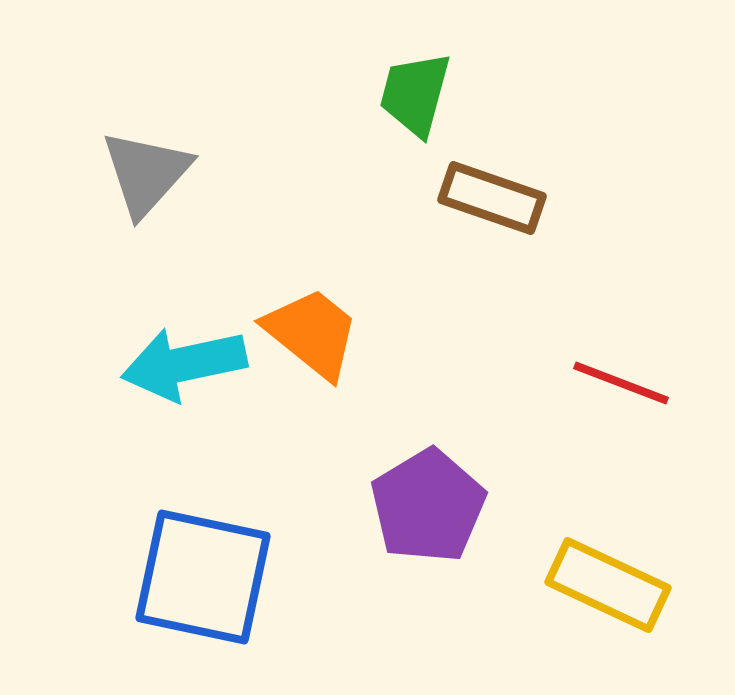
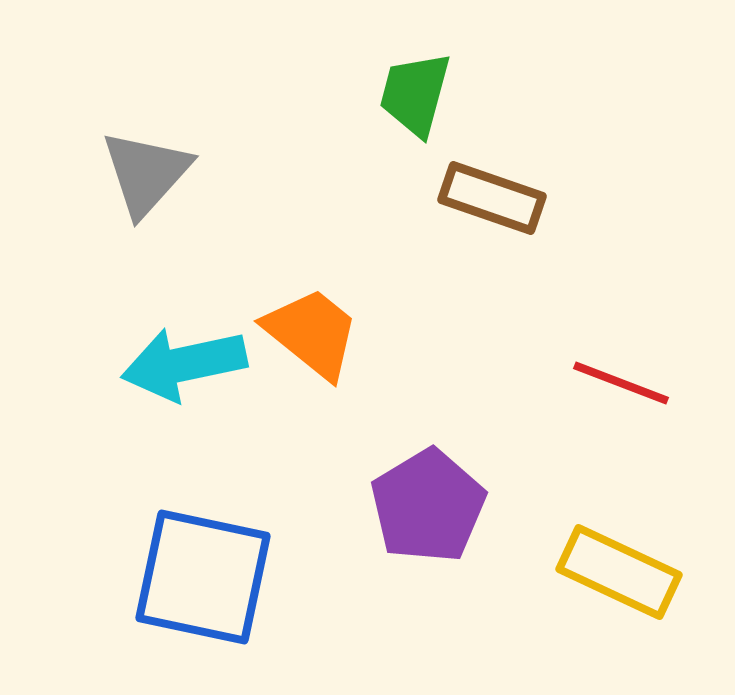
yellow rectangle: moved 11 px right, 13 px up
